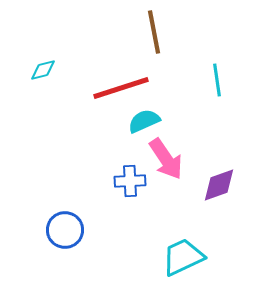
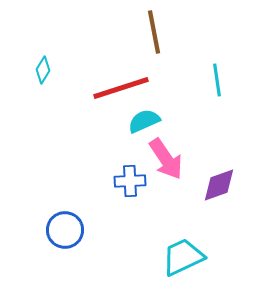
cyan diamond: rotated 44 degrees counterclockwise
